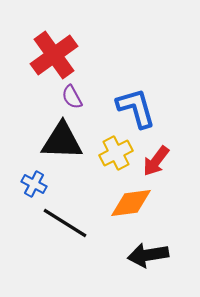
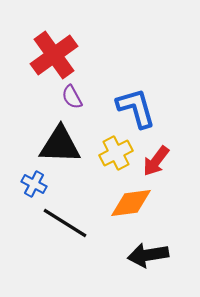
black triangle: moved 2 px left, 4 px down
